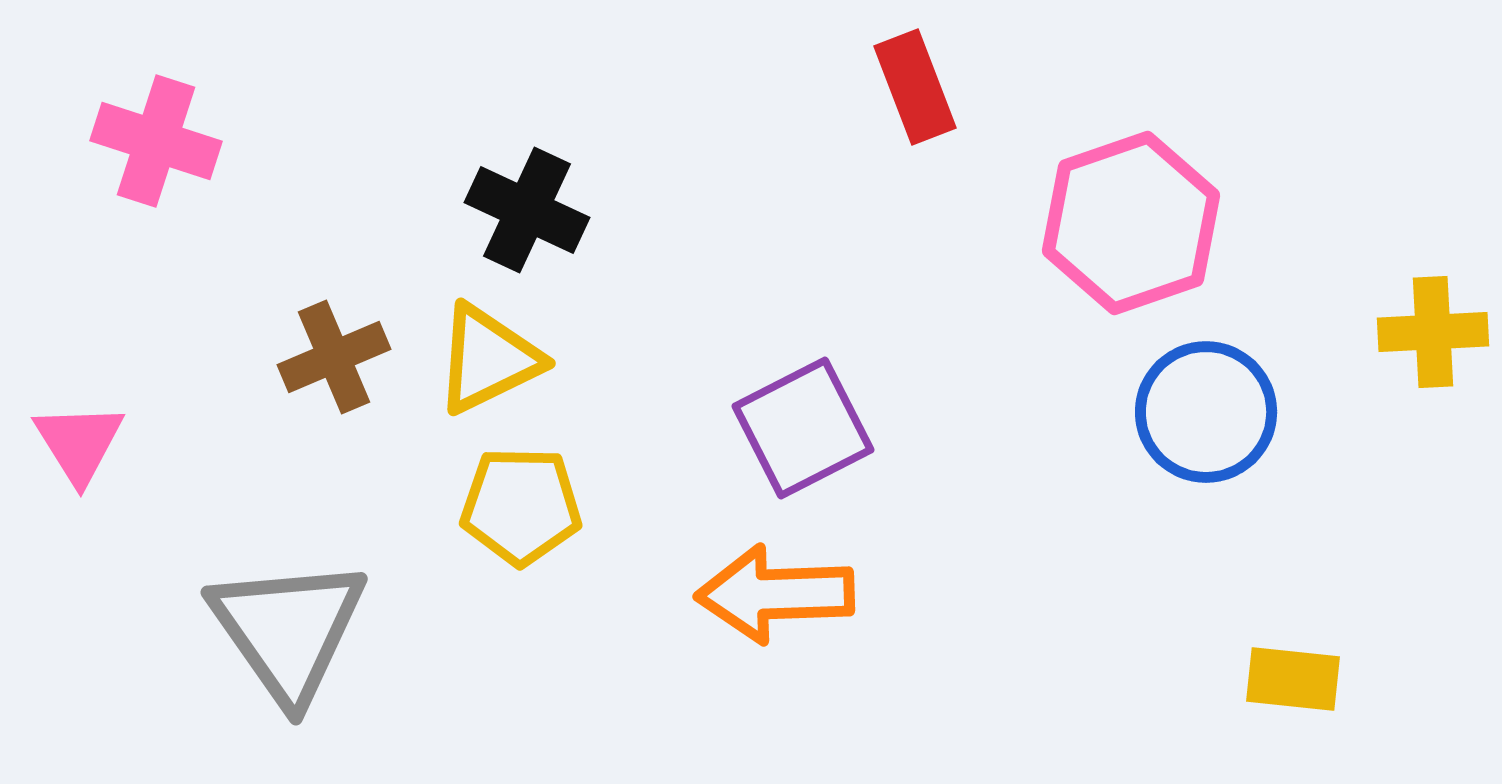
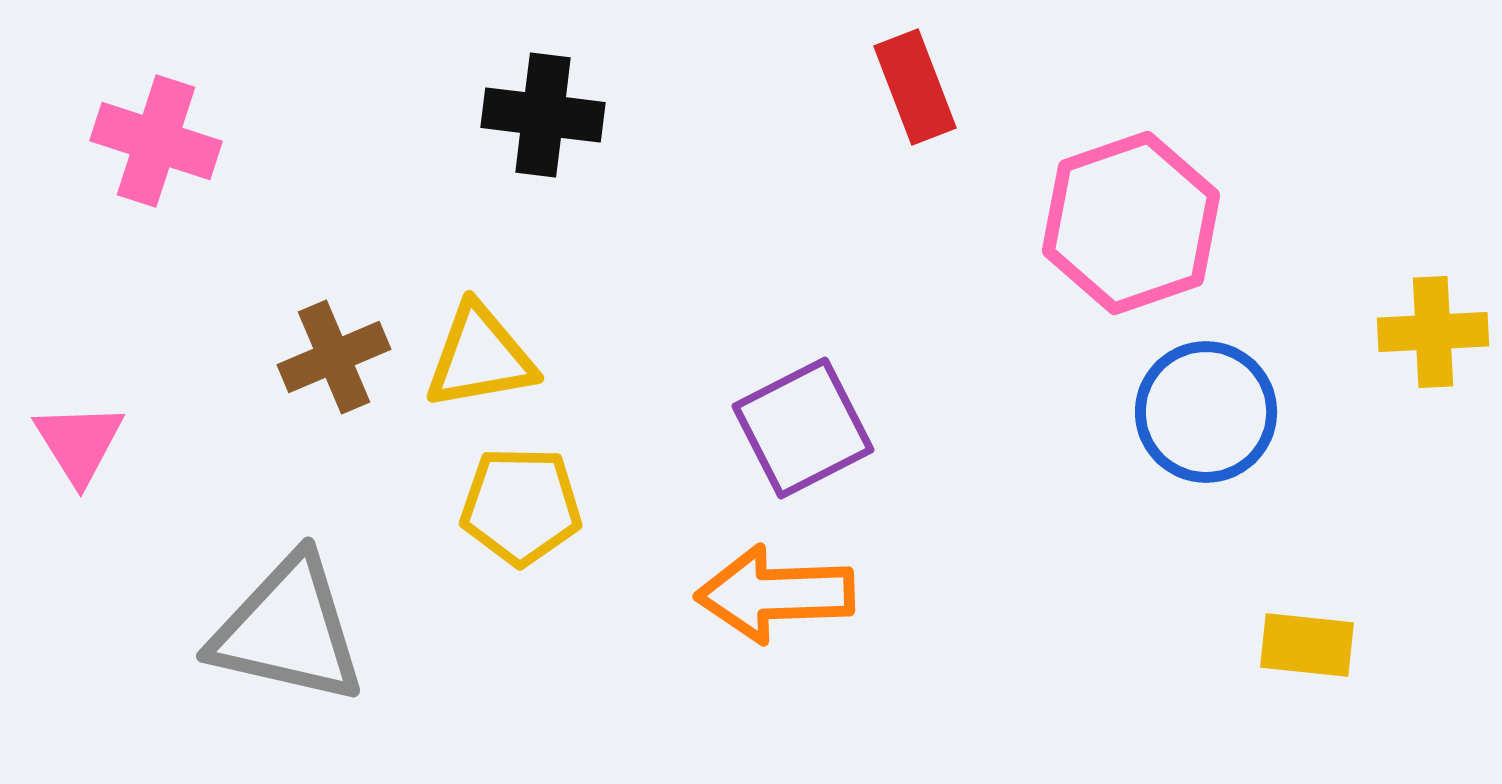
black cross: moved 16 px right, 95 px up; rotated 18 degrees counterclockwise
yellow triangle: moved 8 px left, 2 px up; rotated 16 degrees clockwise
gray triangle: rotated 42 degrees counterclockwise
yellow rectangle: moved 14 px right, 34 px up
